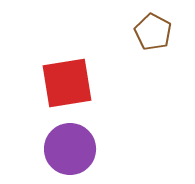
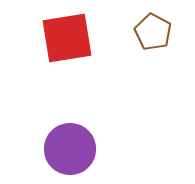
red square: moved 45 px up
